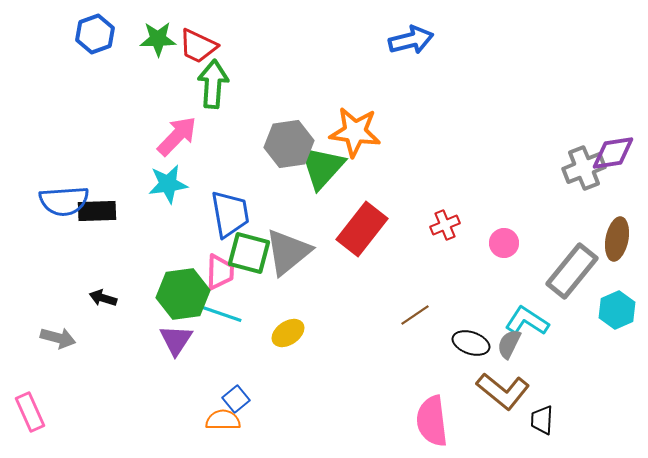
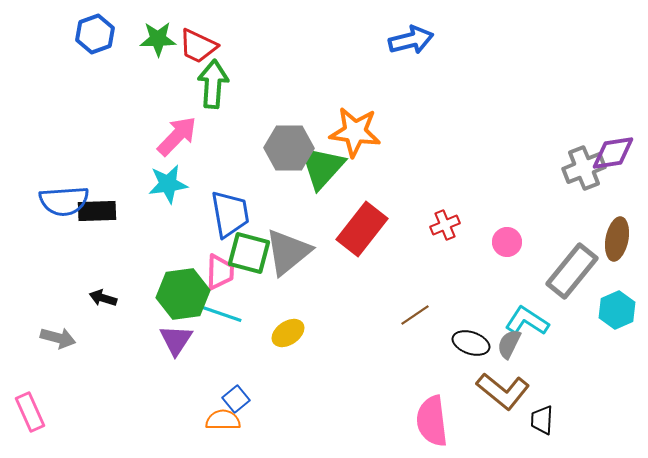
gray hexagon: moved 4 px down; rotated 9 degrees clockwise
pink circle: moved 3 px right, 1 px up
